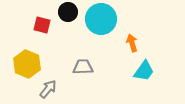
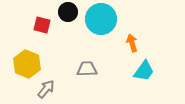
gray trapezoid: moved 4 px right, 2 px down
gray arrow: moved 2 px left
